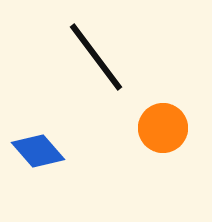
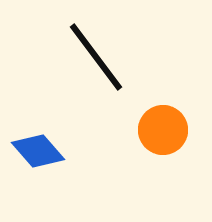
orange circle: moved 2 px down
